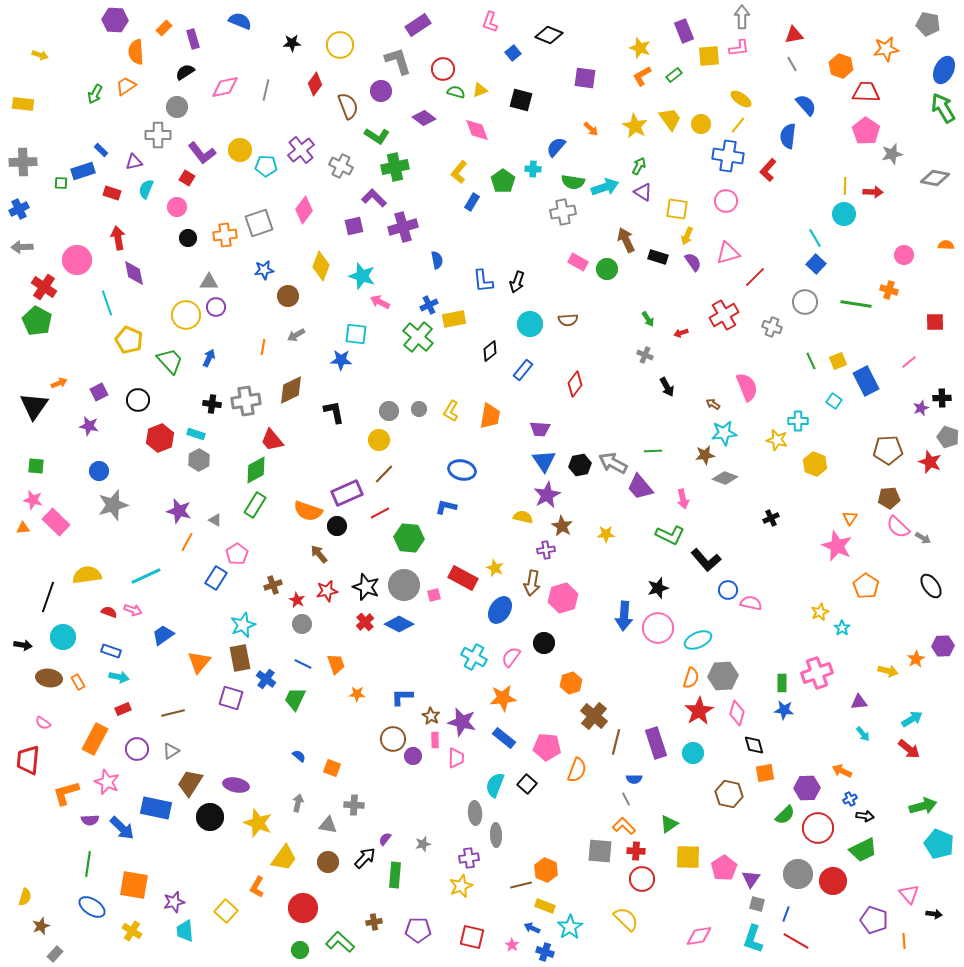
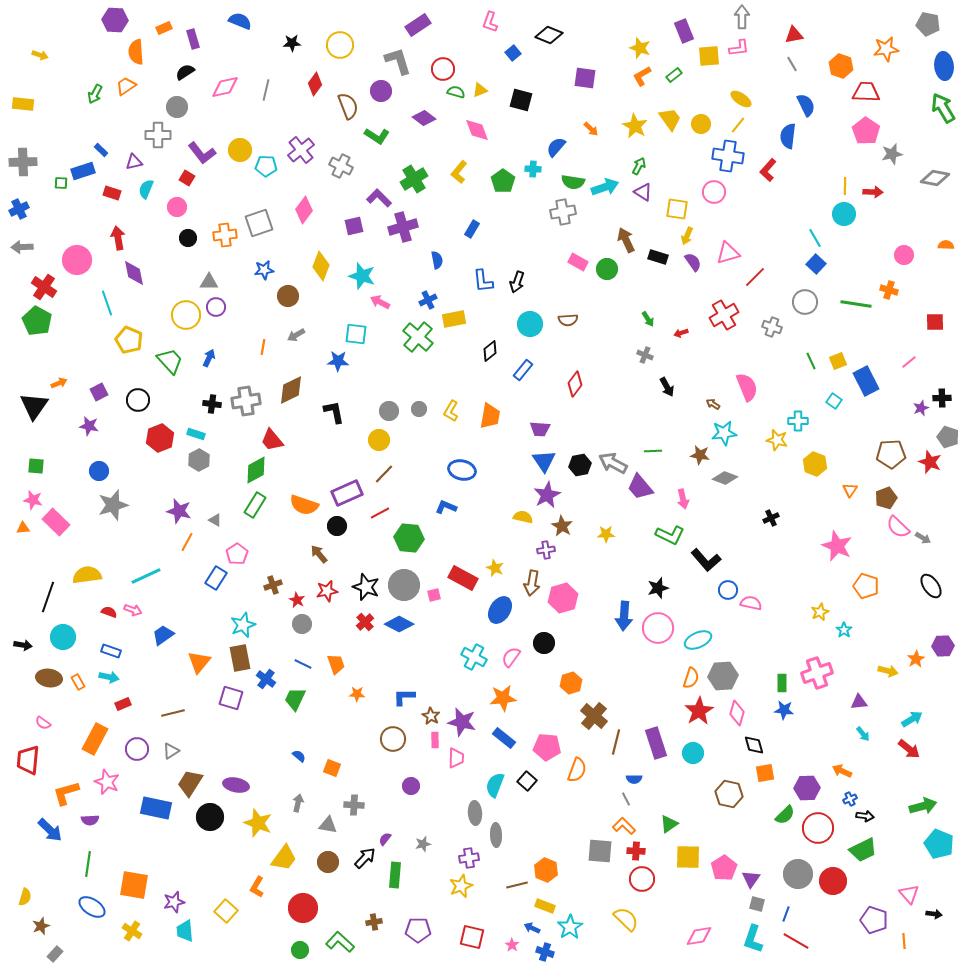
orange rectangle at (164, 28): rotated 21 degrees clockwise
blue ellipse at (944, 70): moved 4 px up; rotated 32 degrees counterclockwise
blue semicircle at (806, 105): rotated 15 degrees clockwise
green cross at (395, 167): moved 19 px right, 12 px down; rotated 20 degrees counterclockwise
purple L-shape at (374, 198): moved 5 px right
pink circle at (726, 201): moved 12 px left, 9 px up
blue rectangle at (472, 202): moved 27 px down
blue cross at (429, 305): moved 1 px left, 5 px up
blue star at (341, 360): moved 3 px left, 1 px down
brown pentagon at (888, 450): moved 3 px right, 4 px down
brown star at (705, 455): moved 5 px left; rotated 18 degrees clockwise
brown pentagon at (889, 498): moved 3 px left; rotated 15 degrees counterclockwise
blue L-shape at (446, 507): rotated 10 degrees clockwise
orange semicircle at (308, 511): moved 4 px left, 6 px up
orange triangle at (850, 518): moved 28 px up
orange pentagon at (866, 586): rotated 15 degrees counterclockwise
cyan star at (842, 628): moved 2 px right, 2 px down
cyan arrow at (119, 677): moved 10 px left
blue L-shape at (402, 697): moved 2 px right
red rectangle at (123, 709): moved 5 px up
purple circle at (413, 756): moved 2 px left, 30 px down
black square at (527, 784): moved 3 px up
blue arrow at (122, 828): moved 72 px left, 2 px down
brown line at (521, 885): moved 4 px left
